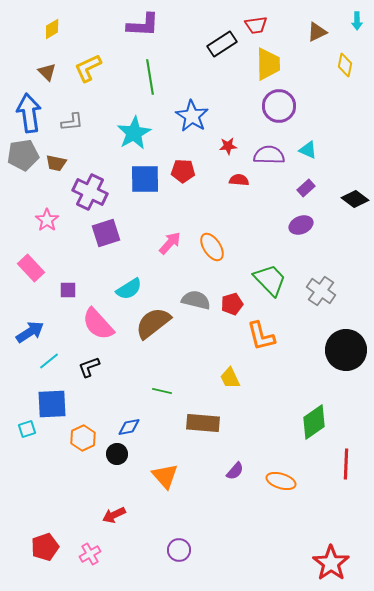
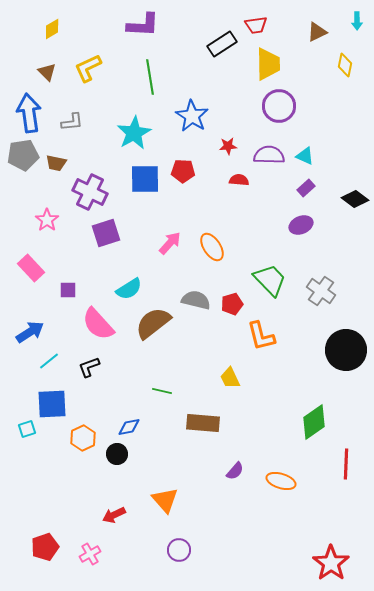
cyan triangle at (308, 150): moved 3 px left, 6 px down
orange triangle at (165, 476): moved 24 px down
